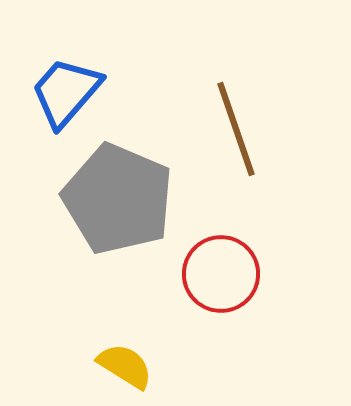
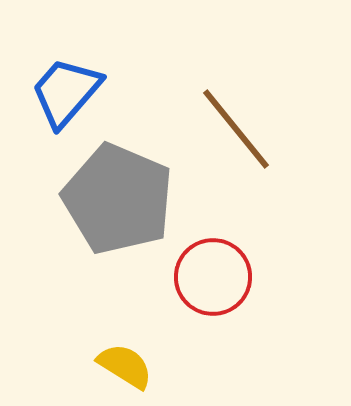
brown line: rotated 20 degrees counterclockwise
red circle: moved 8 px left, 3 px down
